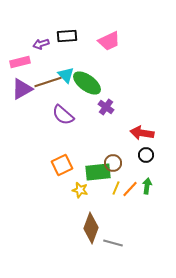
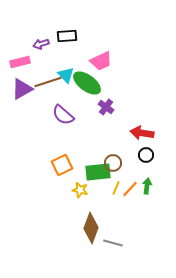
pink trapezoid: moved 8 px left, 20 px down
